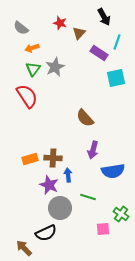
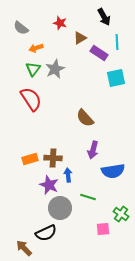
brown triangle: moved 1 px right, 5 px down; rotated 16 degrees clockwise
cyan line: rotated 21 degrees counterclockwise
orange arrow: moved 4 px right
gray star: moved 2 px down
red semicircle: moved 4 px right, 3 px down
